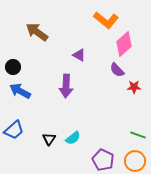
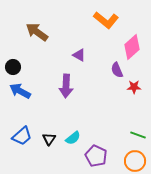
pink diamond: moved 8 px right, 3 px down
purple semicircle: rotated 21 degrees clockwise
blue trapezoid: moved 8 px right, 6 px down
purple pentagon: moved 7 px left, 4 px up
